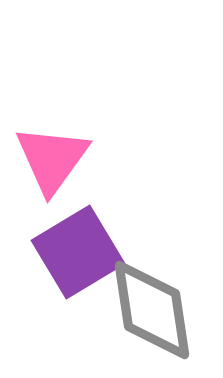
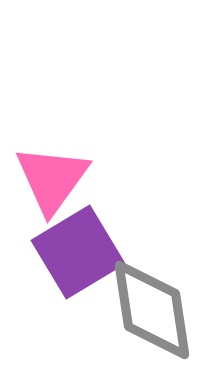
pink triangle: moved 20 px down
